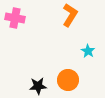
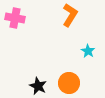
orange circle: moved 1 px right, 3 px down
black star: rotated 30 degrees clockwise
